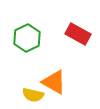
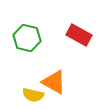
red rectangle: moved 1 px right, 1 px down
green hexagon: rotated 20 degrees counterclockwise
